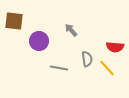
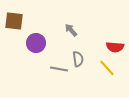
purple circle: moved 3 px left, 2 px down
gray semicircle: moved 9 px left
gray line: moved 1 px down
